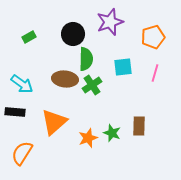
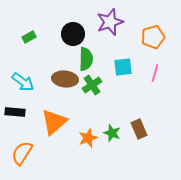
cyan arrow: moved 1 px right, 2 px up
brown rectangle: moved 3 px down; rotated 24 degrees counterclockwise
